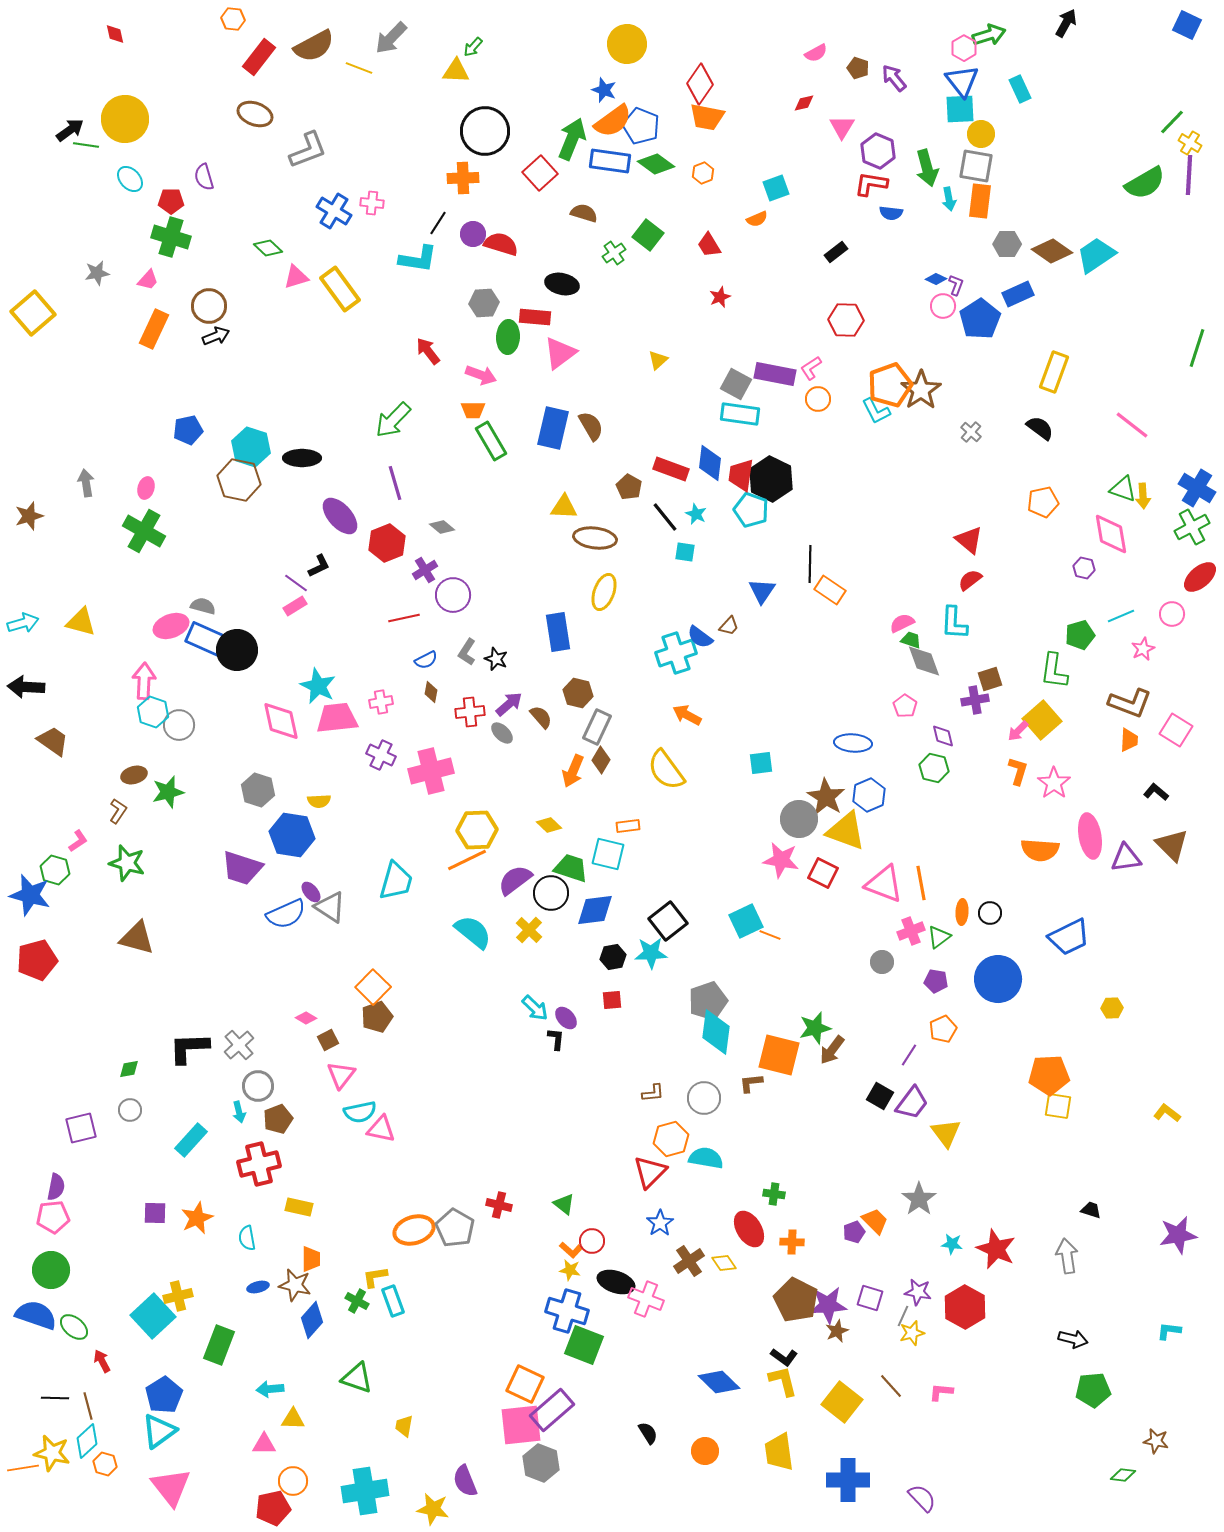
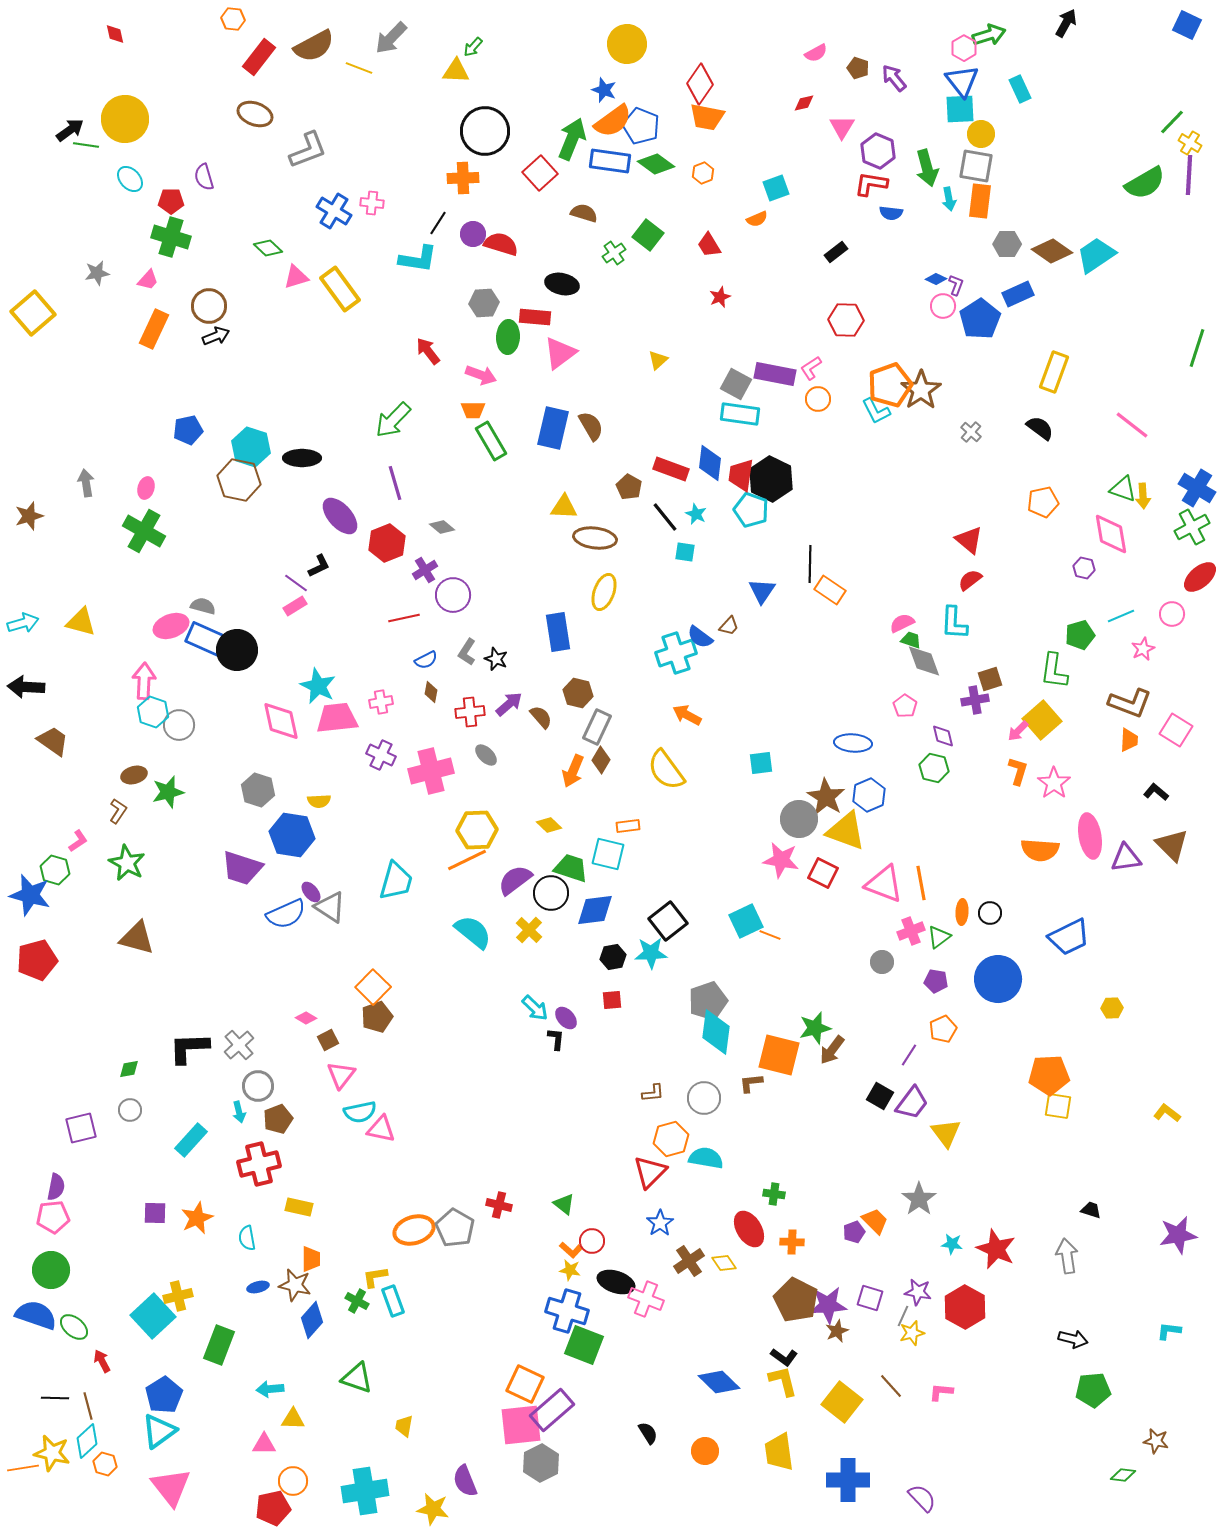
gray ellipse at (502, 733): moved 16 px left, 22 px down
green star at (127, 863): rotated 12 degrees clockwise
gray hexagon at (541, 1463): rotated 12 degrees clockwise
